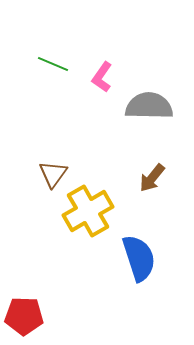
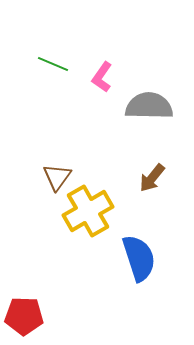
brown triangle: moved 4 px right, 3 px down
